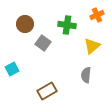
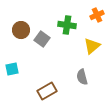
brown circle: moved 4 px left, 6 px down
gray square: moved 1 px left, 4 px up
cyan square: rotated 16 degrees clockwise
gray semicircle: moved 4 px left, 2 px down; rotated 21 degrees counterclockwise
